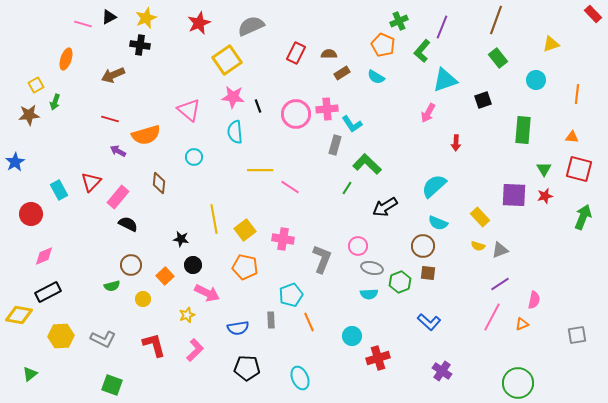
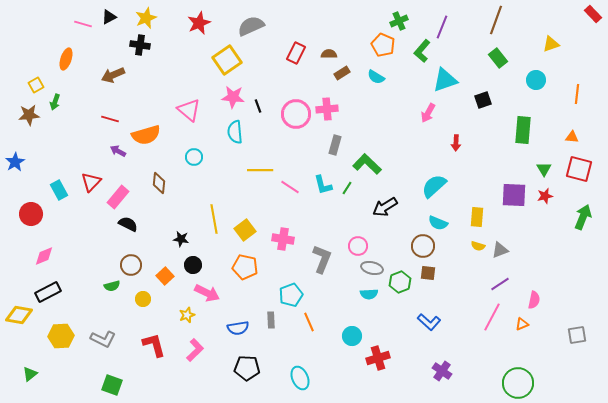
cyan L-shape at (352, 124): moved 29 px left, 61 px down; rotated 20 degrees clockwise
yellow rectangle at (480, 217): moved 3 px left; rotated 48 degrees clockwise
